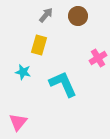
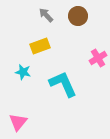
gray arrow: rotated 84 degrees counterclockwise
yellow rectangle: moved 1 px right, 1 px down; rotated 54 degrees clockwise
